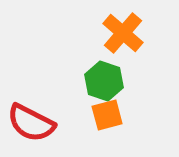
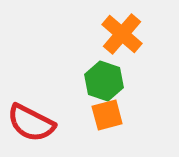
orange cross: moved 1 px left, 1 px down
